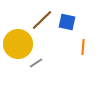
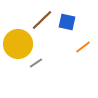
orange line: rotated 49 degrees clockwise
